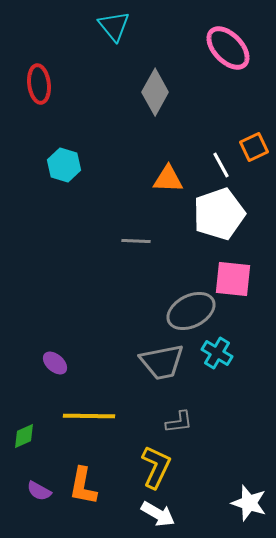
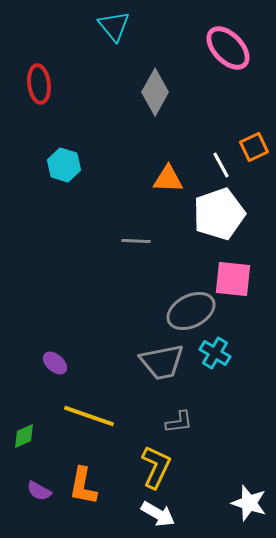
cyan cross: moved 2 px left
yellow line: rotated 18 degrees clockwise
